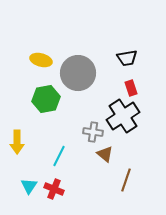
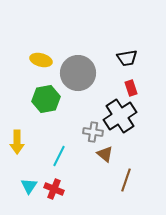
black cross: moved 3 px left
